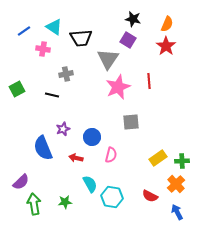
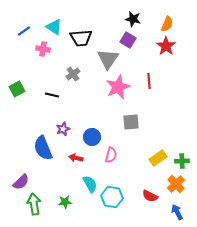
gray cross: moved 7 px right; rotated 24 degrees counterclockwise
